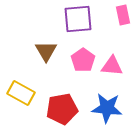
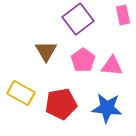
purple square: rotated 32 degrees counterclockwise
red pentagon: moved 1 px left, 5 px up
